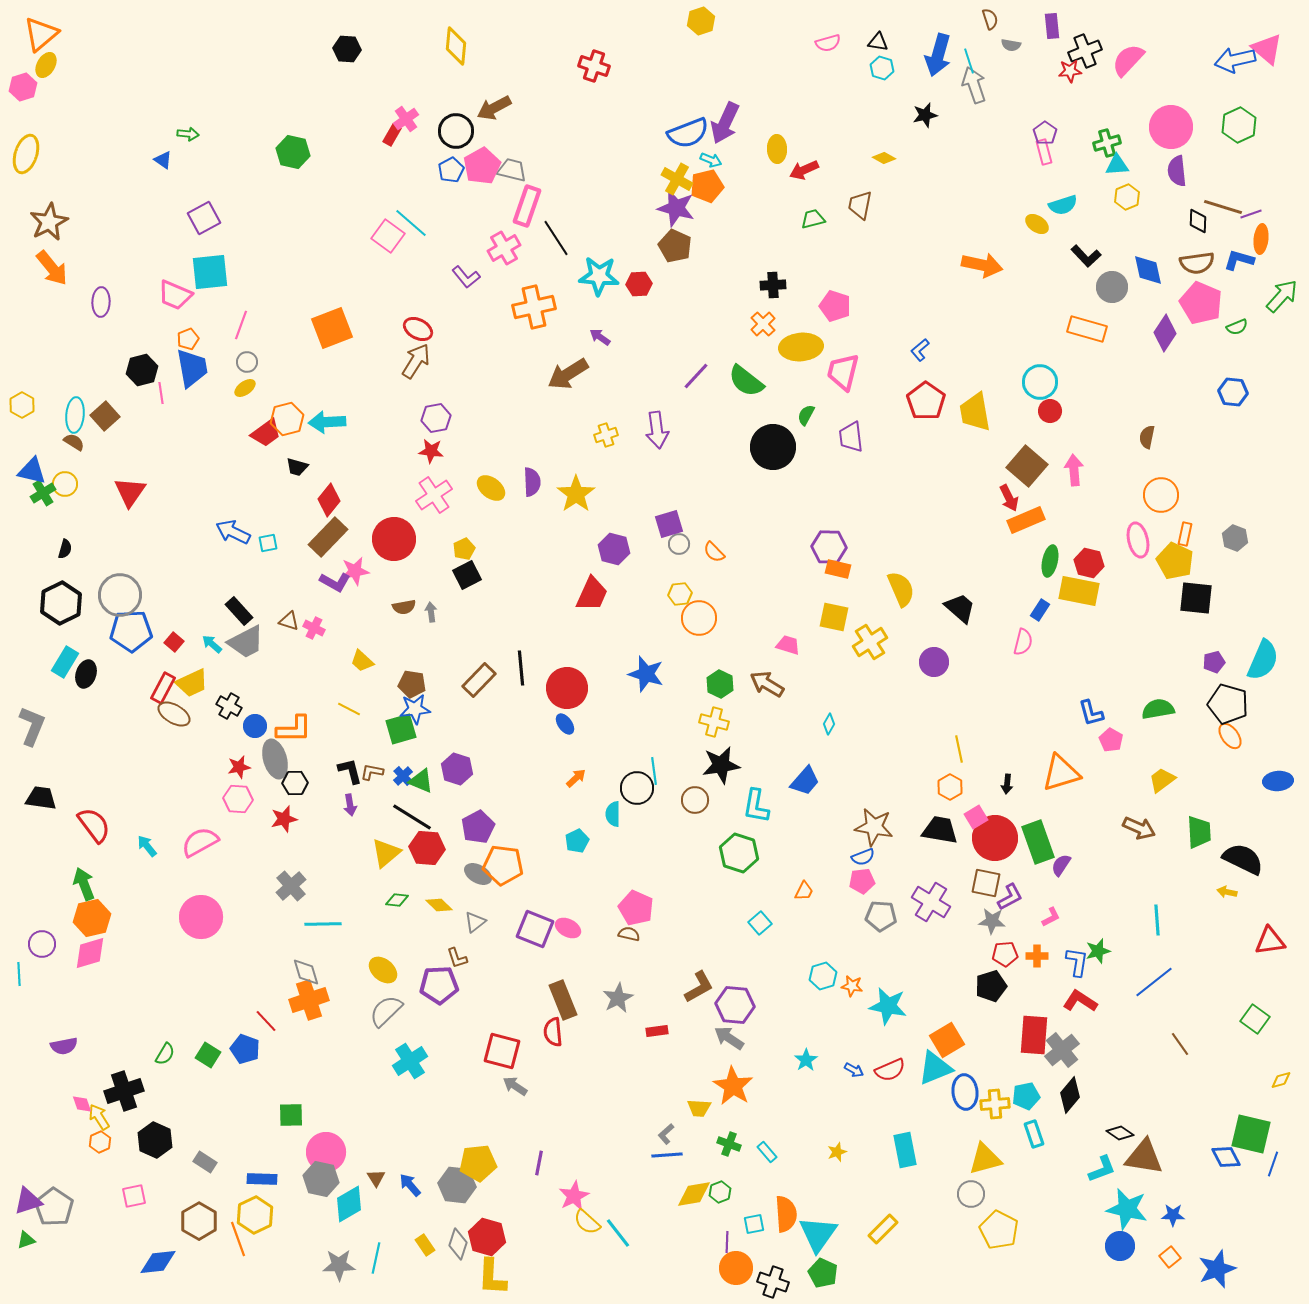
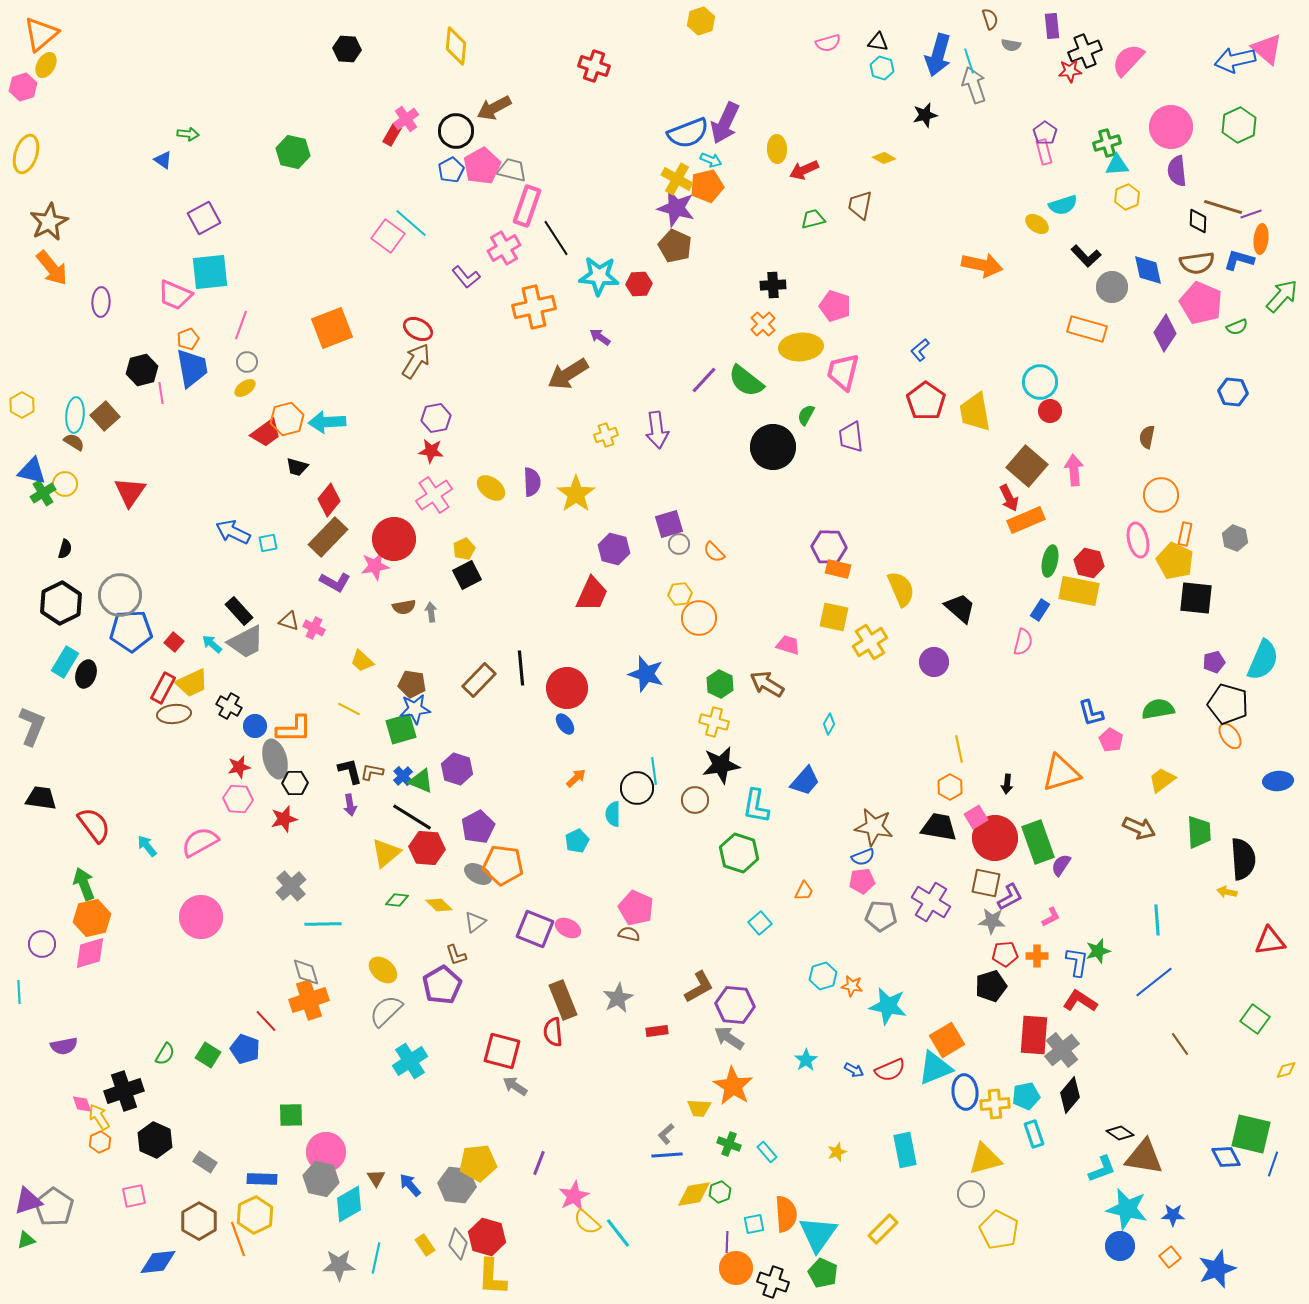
purple line at (696, 376): moved 8 px right, 4 px down
pink star at (355, 571): moved 20 px right, 5 px up
brown ellipse at (174, 714): rotated 36 degrees counterclockwise
black trapezoid at (940, 830): moved 1 px left, 3 px up
black semicircle at (1243, 859): rotated 60 degrees clockwise
brown L-shape at (457, 958): moved 1 px left, 3 px up
cyan line at (19, 974): moved 18 px down
purple pentagon at (439, 985): moved 3 px right; rotated 27 degrees counterclockwise
yellow diamond at (1281, 1080): moved 5 px right, 10 px up
purple line at (539, 1163): rotated 10 degrees clockwise
